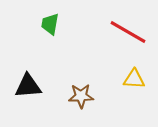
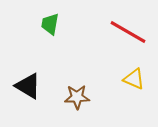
yellow triangle: rotated 20 degrees clockwise
black triangle: rotated 36 degrees clockwise
brown star: moved 4 px left, 1 px down
